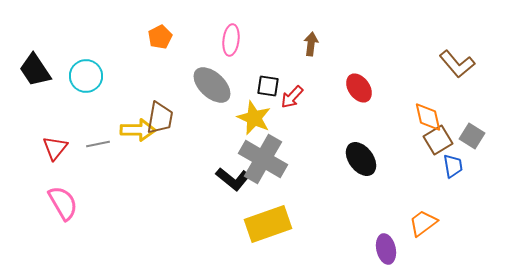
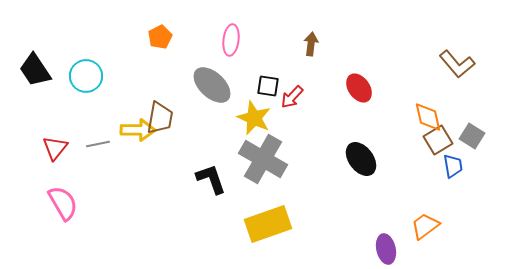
black L-shape: moved 22 px left; rotated 148 degrees counterclockwise
orange trapezoid: moved 2 px right, 3 px down
